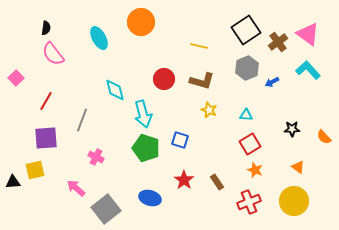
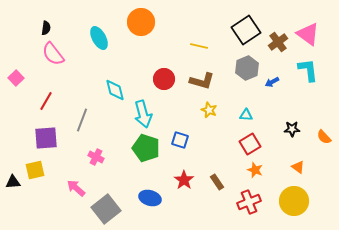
cyan L-shape: rotated 35 degrees clockwise
